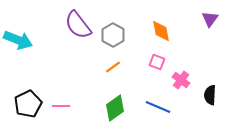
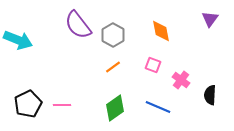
pink square: moved 4 px left, 3 px down
pink line: moved 1 px right, 1 px up
